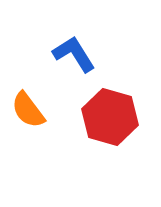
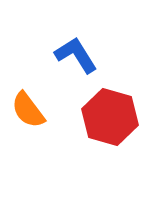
blue L-shape: moved 2 px right, 1 px down
